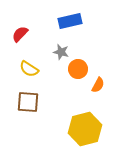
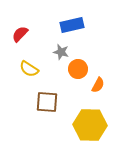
blue rectangle: moved 2 px right, 4 px down
brown square: moved 19 px right
yellow hexagon: moved 5 px right, 4 px up; rotated 16 degrees clockwise
